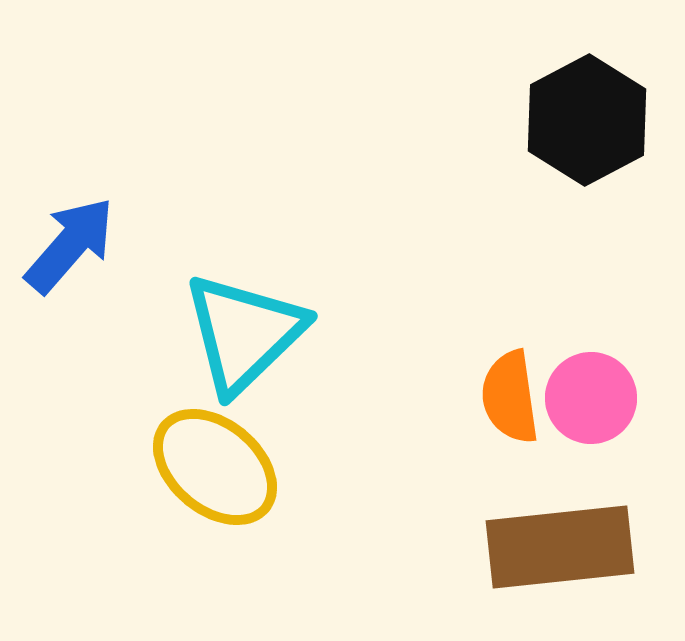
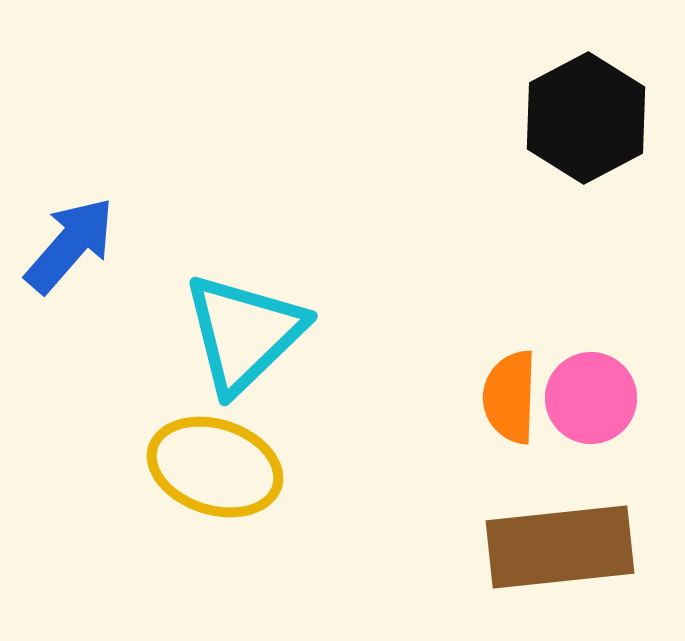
black hexagon: moved 1 px left, 2 px up
orange semicircle: rotated 10 degrees clockwise
yellow ellipse: rotated 22 degrees counterclockwise
